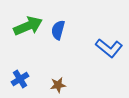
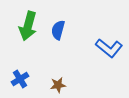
green arrow: rotated 128 degrees clockwise
